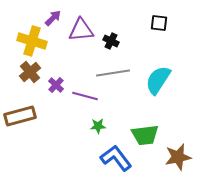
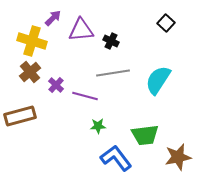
black square: moved 7 px right; rotated 36 degrees clockwise
